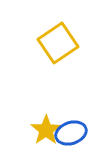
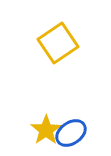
blue ellipse: rotated 16 degrees counterclockwise
